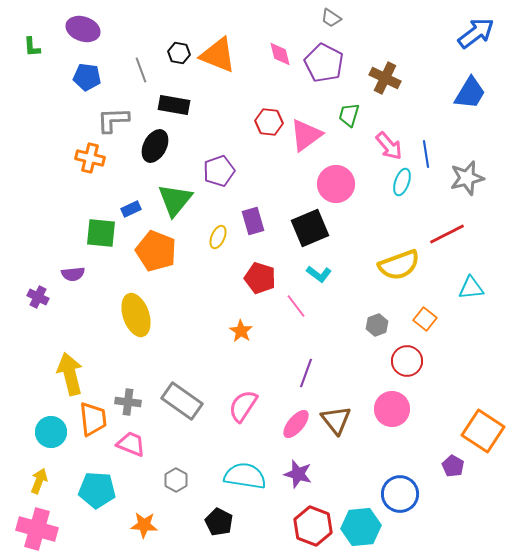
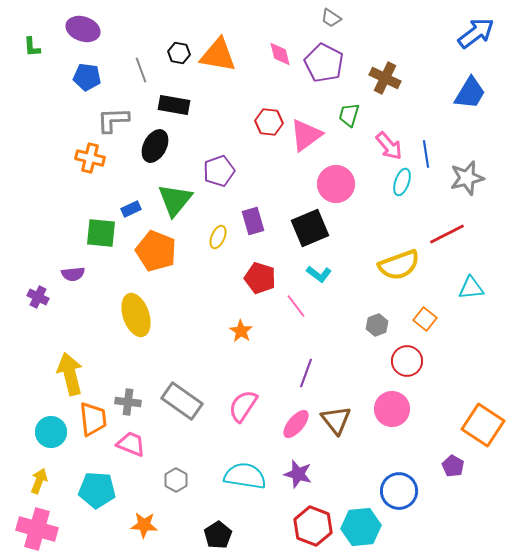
orange triangle at (218, 55): rotated 12 degrees counterclockwise
orange square at (483, 431): moved 6 px up
blue circle at (400, 494): moved 1 px left, 3 px up
black pentagon at (219, 522): moved 1 px left, 13 px down; rotated 12 degrees clockwise
